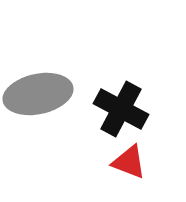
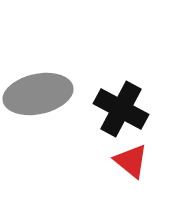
red triangle: moved 2 px right, 1 px up; rotated 18 degrees clockwise
